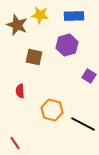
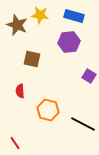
blue rectangle: rotated 18 degrees clockwise
purple hexagon: moved 2 px right, 3 px up; rotated 10 degrees clockwise
brown square: moved 2 px left, 2 px down
orange hexagon: moved 4 px left
